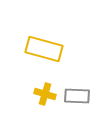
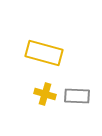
yellow rectangle: moved 4 px down
